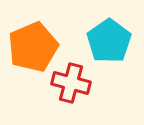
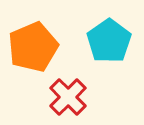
red cross: moved 3 px left, 14 px down; rotated 30 degrees clockwise
